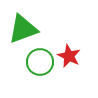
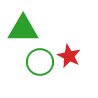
green triangle: rotated 20 degrees clockwise
